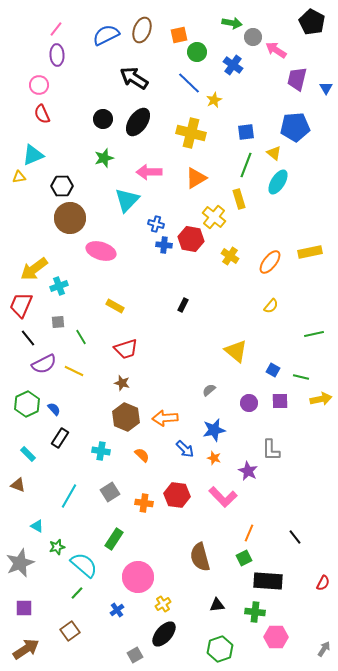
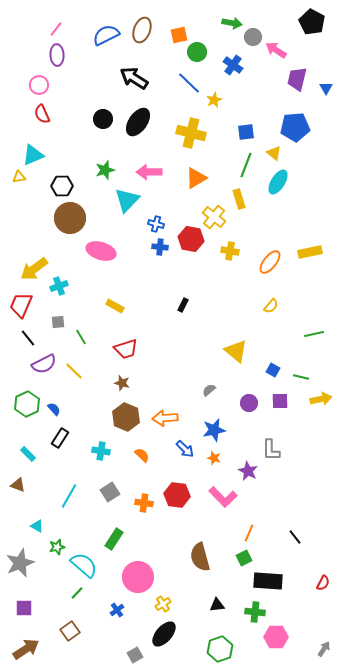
green star at (104, 158): moved 1 px right, 12 px down
blue cross at (164, 245): moved 4 px left, 2 px down
yellow cross at (230, 256): moved 5 px up; rotated 24 degrees counterclockwise
yellow line at (74, 371): rotated 18 degrees clockwise
